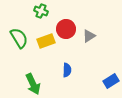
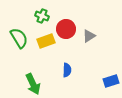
green cross: moved 1 px right, 5 px down
blue rectangle: rotated 14 degrees clockwise
